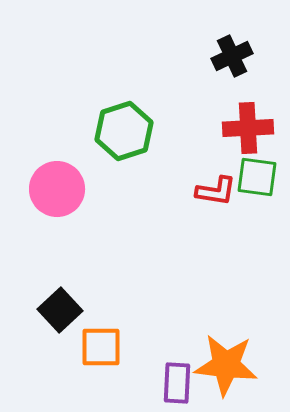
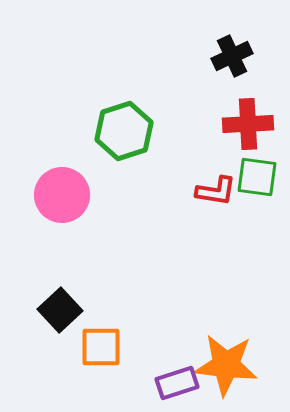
red cross: moved 4 px up
pink circle: moved 5 px right, 6 px down
purple rectangle: rotated 69 degrees clockwise
